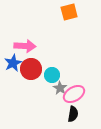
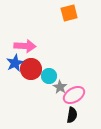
orange square: moved 1 px down
blue star: moved 2 px right
cyan circle: moved 3 px left, 1 px down
gray star: moved 1 px up
pink ellipse: moved 1 px down
black semicircle: moved 1 px left, 1 px down
